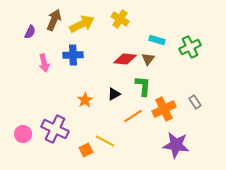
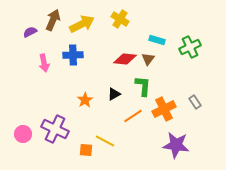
brown arrow: moved 1 px left
purple semicircle: rotated 144 degrees counterclockwise
orange square: rotated 32 degrees clockwise
